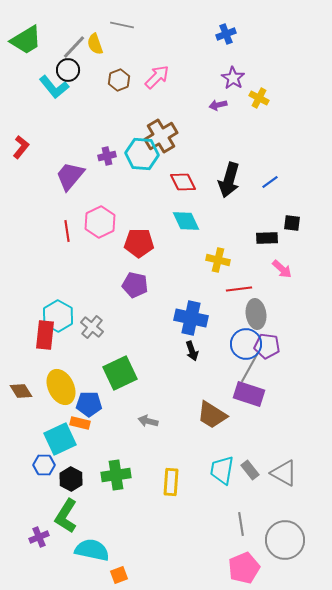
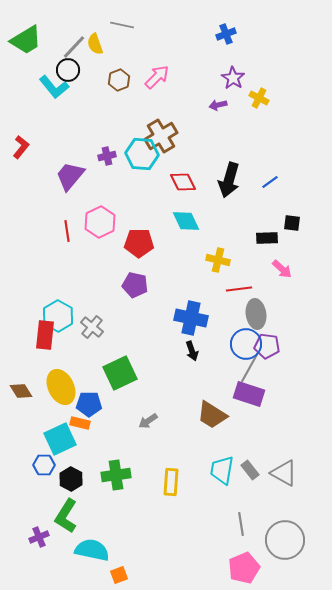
gray arrow at (148, 421): rotated 48 degrees counterclockwise
